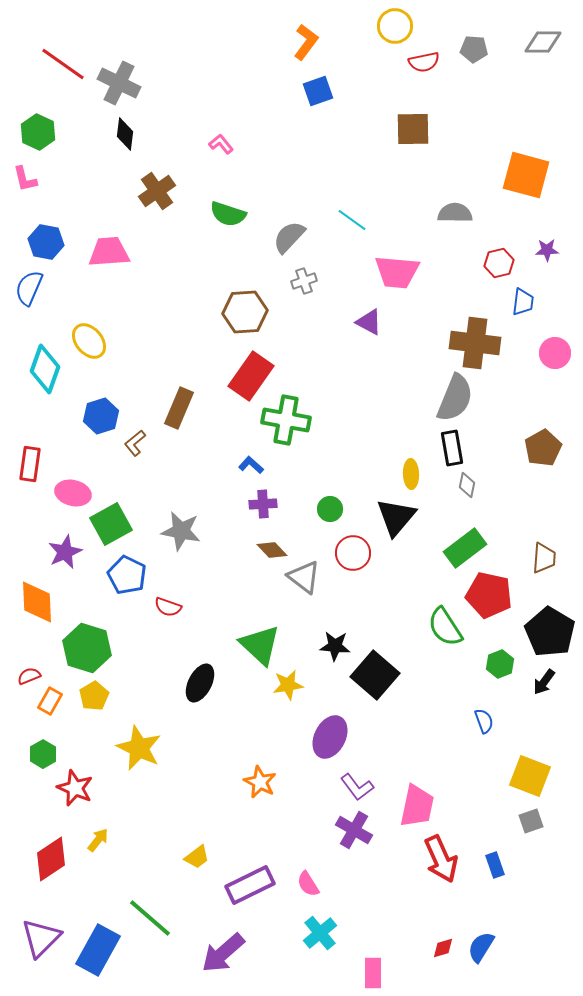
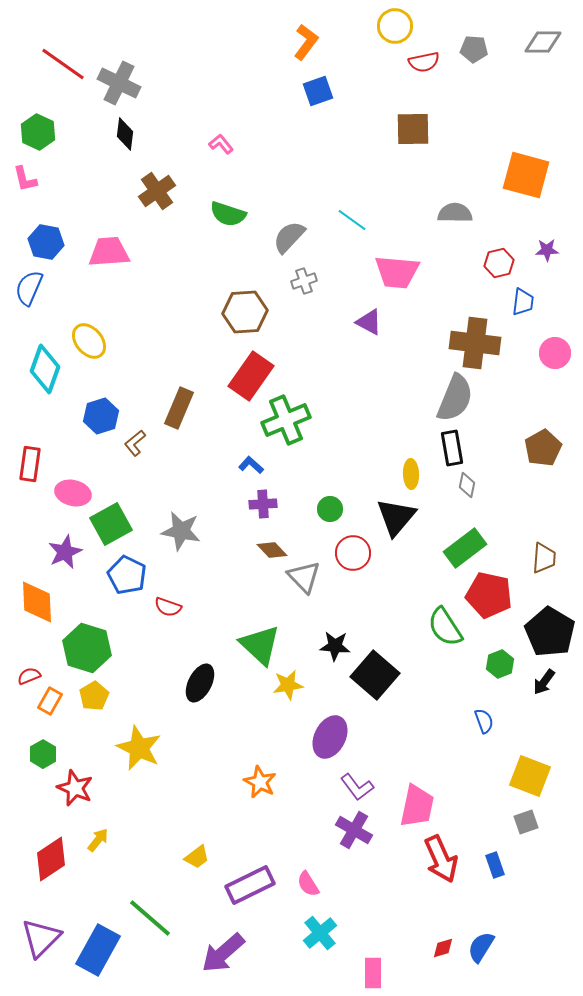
green cross at (286, 420): rotated 33 degrees counterclockwise
gray triangle at (304, 577): rotated 9 degrees clockwise
gray square at (531, 821): moved 5 px left, 1 px down
